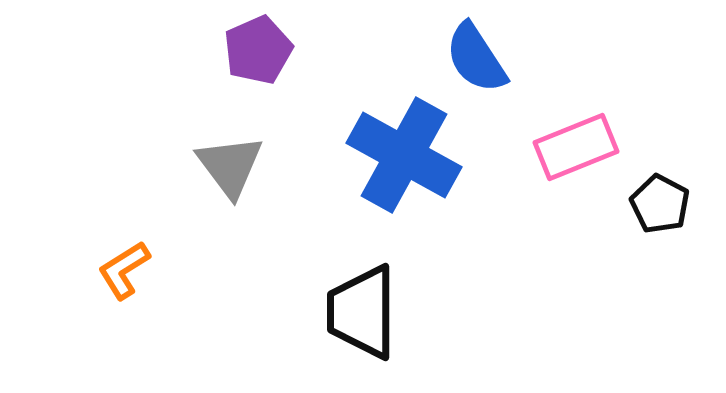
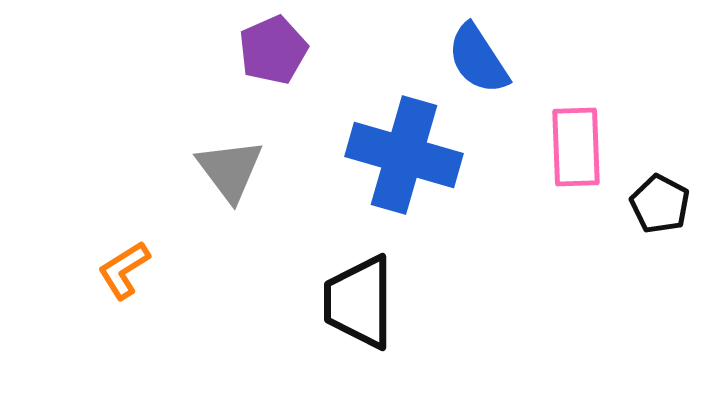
purple pentagon: moved 15 px right
blue semicircle: moved 2 px right, 1 px down
pink rectangle: rotated 70 degrees counterclockwise
blue cross: rotated 13 degrees counterclockwise
gray triangle: moved 4 px down
black trapezoid: moved 3 px left, 10 px up
